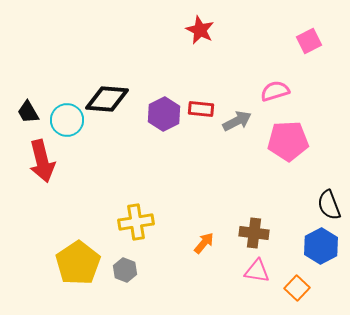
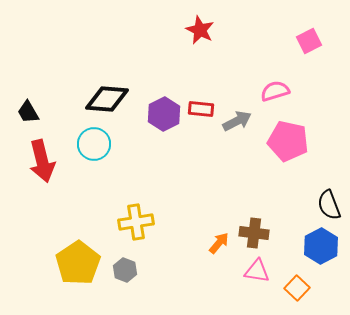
cyan circle: moved 27 px right, 24 px down
pink pentagon: rotated 15 degrees clockwise
orange arrow: moved 15 px right
